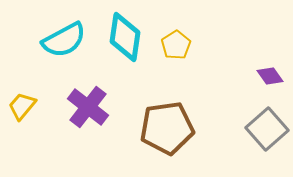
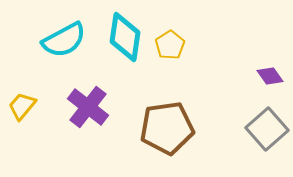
yellow pentagon: moved 6 px left
